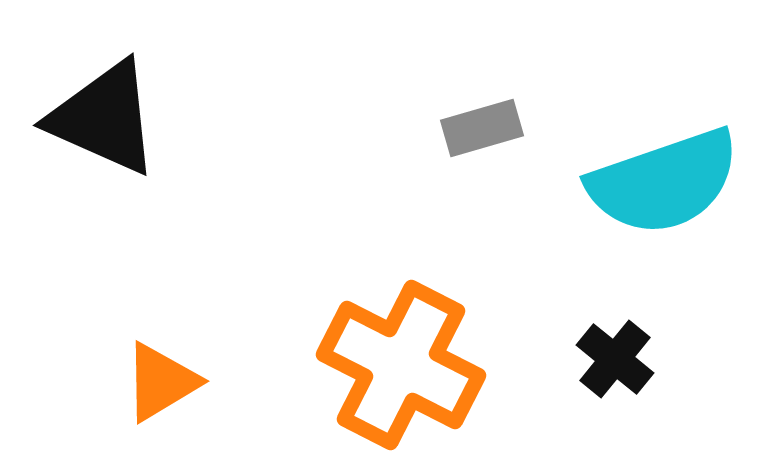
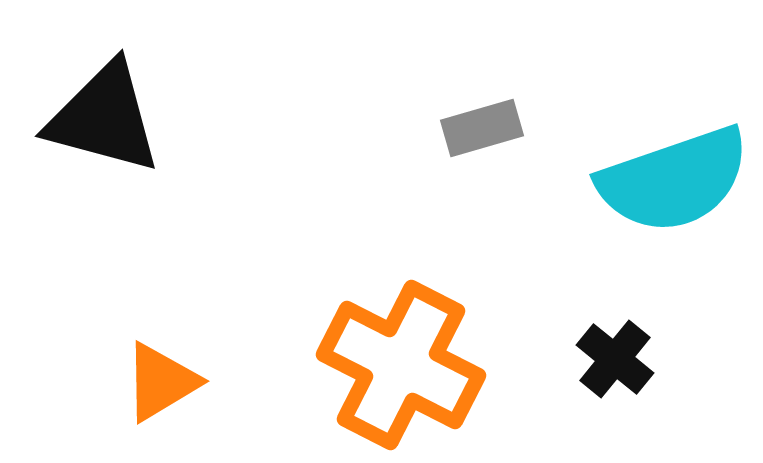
black triangle: rotated 9 degrees counterclockwise
cyan semicircle: moved 10 px right, 2 px up
